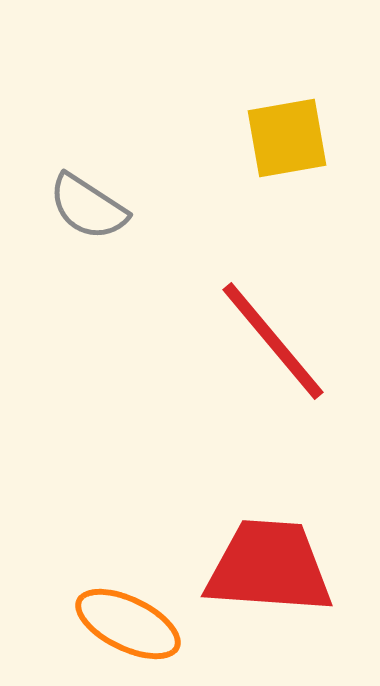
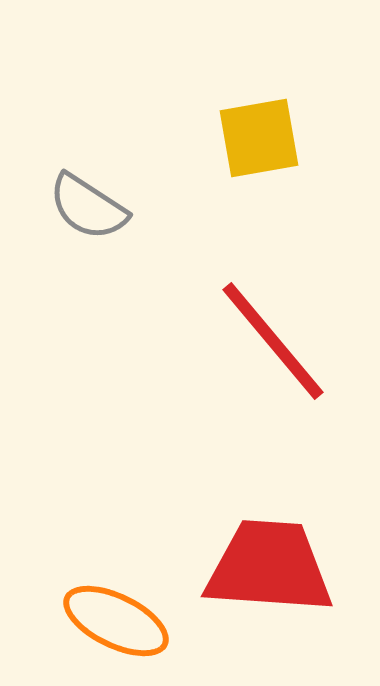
yellow square: moved 28 px left
orange ellipse: moved 12 px left, 3 px up
